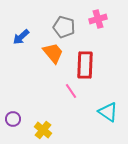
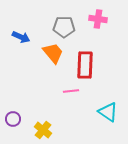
pink cross: rotated 24 degrees clockwise
gray pentagon: rotated 15 degrees counterclockwise
blue arrow: rotated 114 degrees counterclockwise
pink line: rotated 63 degrees counterclockwise
